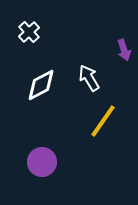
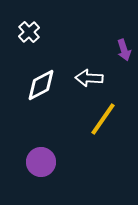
white arrow: rotated 56 degrees counterclockwise
yellow line: moved 2 px up
purple circle: moved 1 px left
